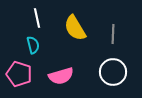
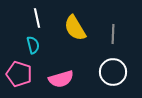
pink semicircle: moved 3 px down
